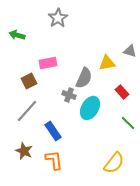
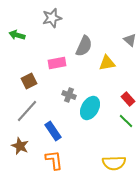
gray star: moved 6 px left; rotated 18 degrees clockwise
gray triangle: moved 11 px up; rotated 24 degrees clockwise
pink rectangle: moved 9 px right
gray semicircle: moved 32 px up
red rectangle: moved 6 px right, 7 px down
green line: moved 2 px left, 2 px up
brown star: moved 4 px left, 5 px up
yellow semicircle: rotated 50 degrees clockwise
